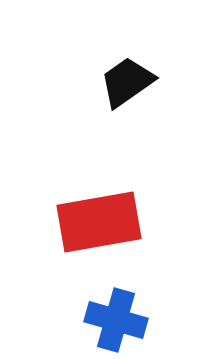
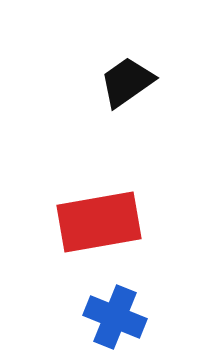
blue cross: moved 1 px left, 3 px up; rotated 6 degrees clockwise
